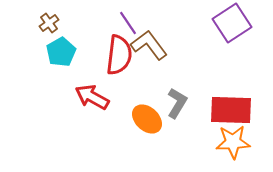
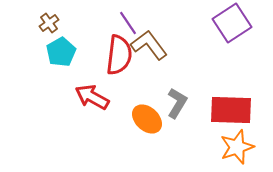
orange star: moved 4 px right, 5 px down; rotated 16 degrees counterclockwise
